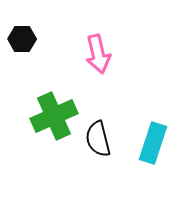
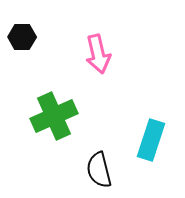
black hexagon: moved 2 px up
black semicircle: moved 1 px right, 31 px down
cyan rectangle: moved 2 px left, 3 px up
